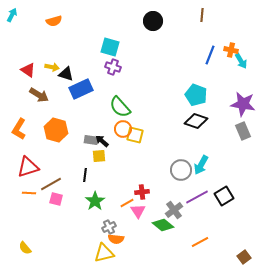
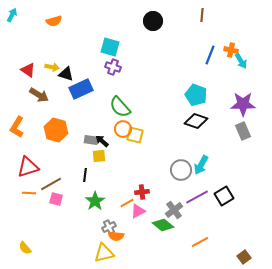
purple star at (243, 104): rotated 10 degrees counterclockwise
orange L-shape at (19, 129): moved 2 px left, 2 px up
pink triangle at (138, 211): rotated 35 degrees clockwise
orange semicircle at (116, 239): moved 3 px up
